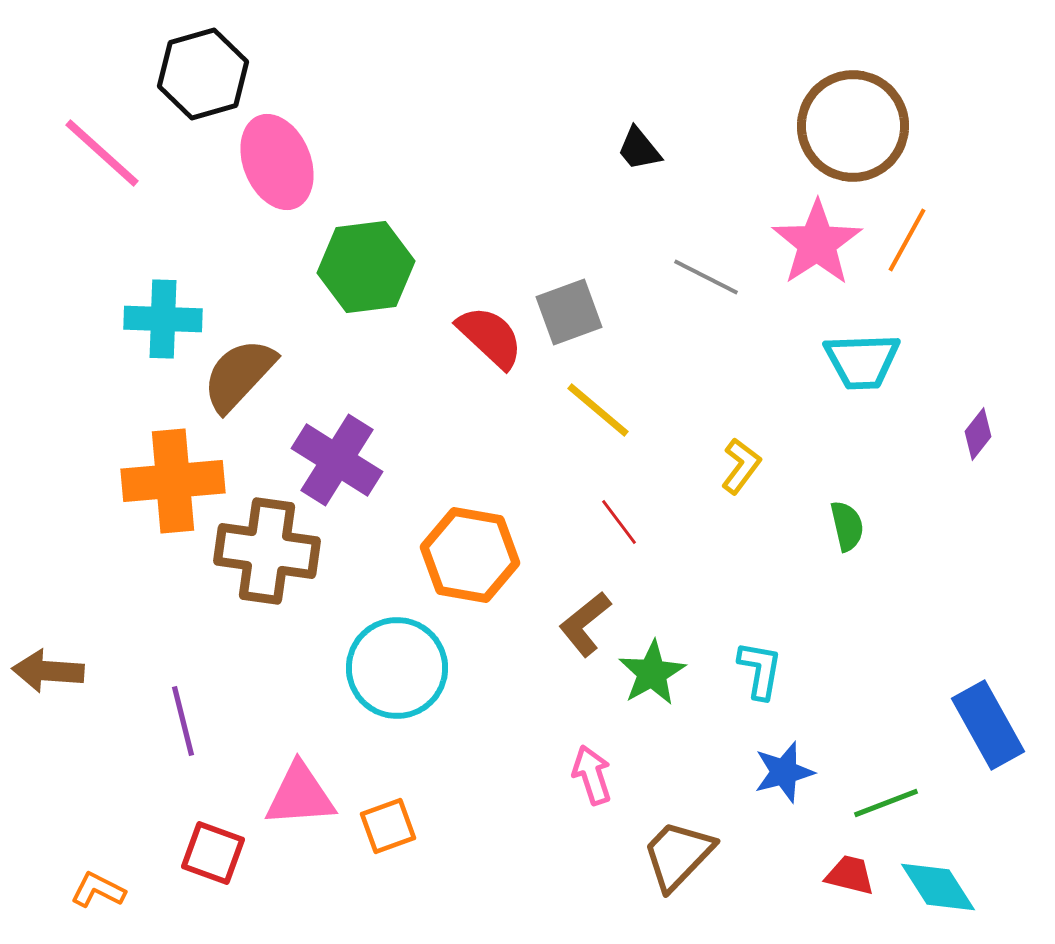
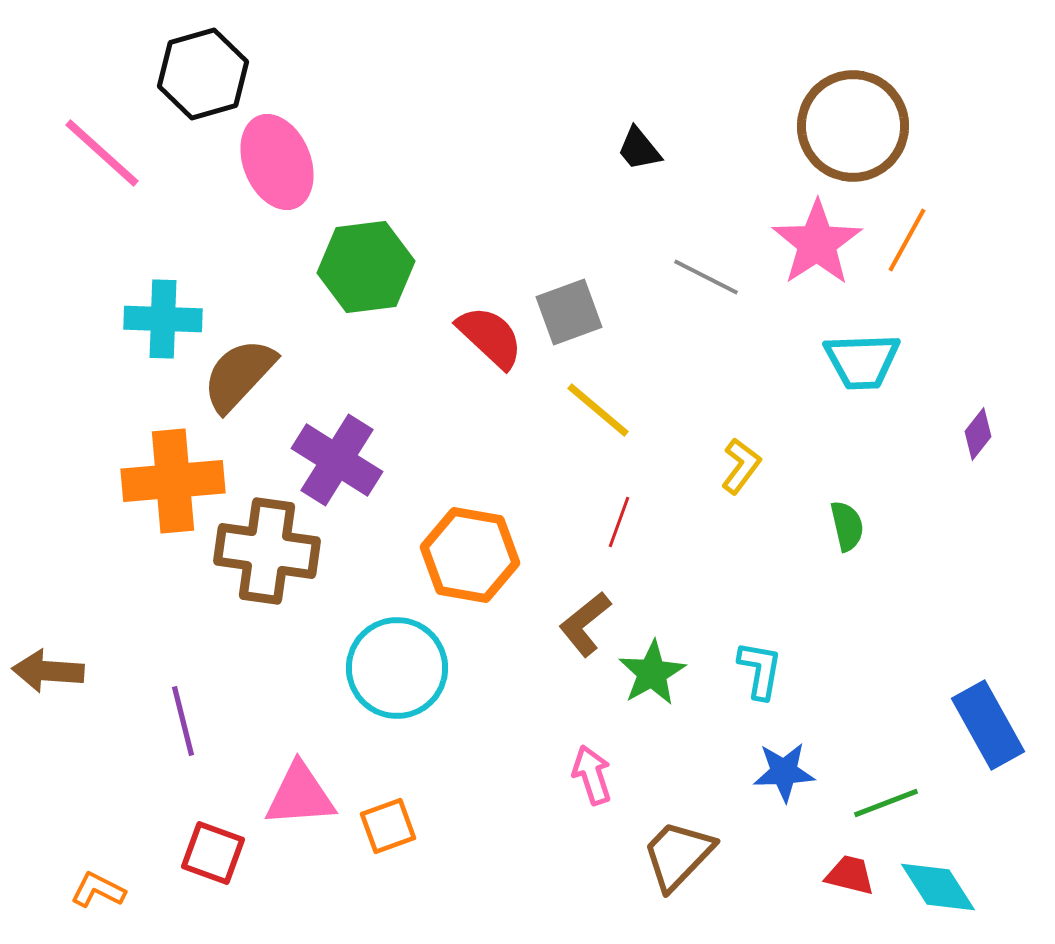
red line: rotated 57 degrees clockwise
blue star: rotated 12 degrees clockwise
